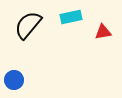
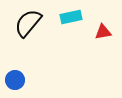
black semicircle: moved 2 px up
blue circle: moved 1 px right
